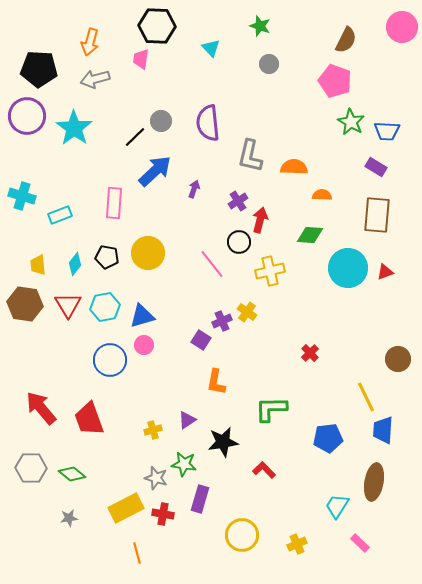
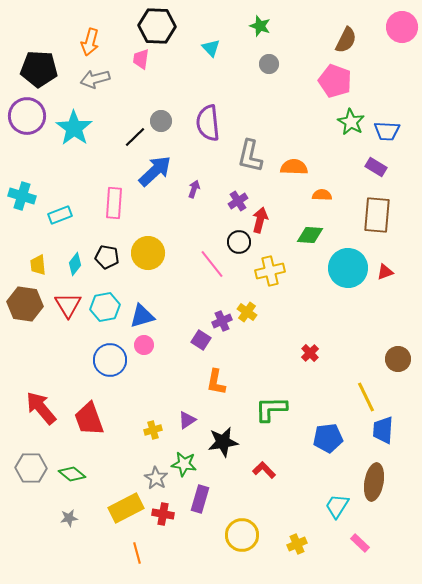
gray star at (156, 478): rotated 15 degrees clockwise
